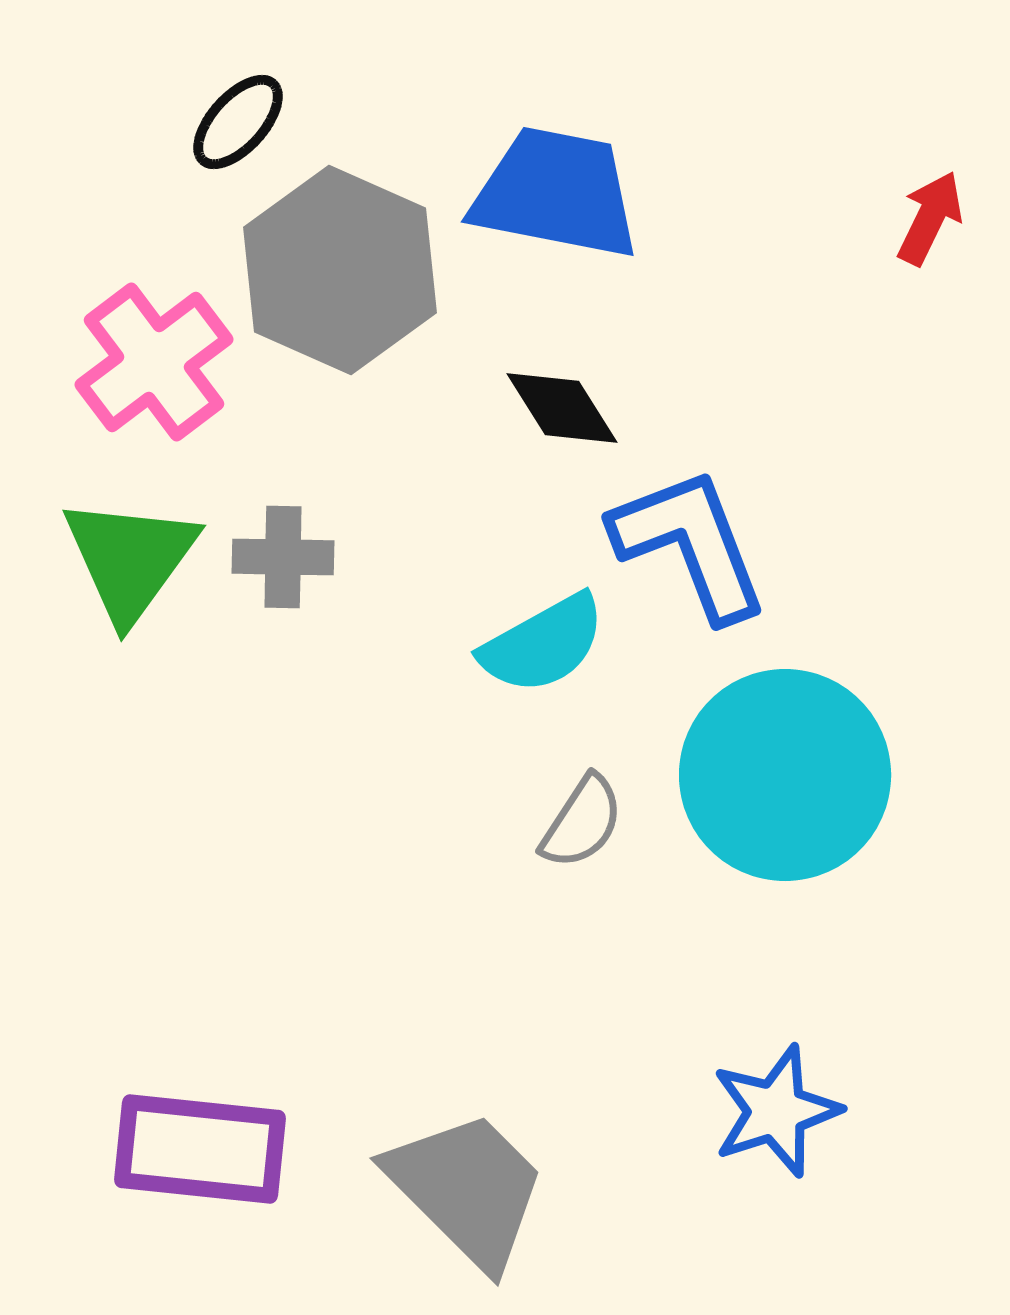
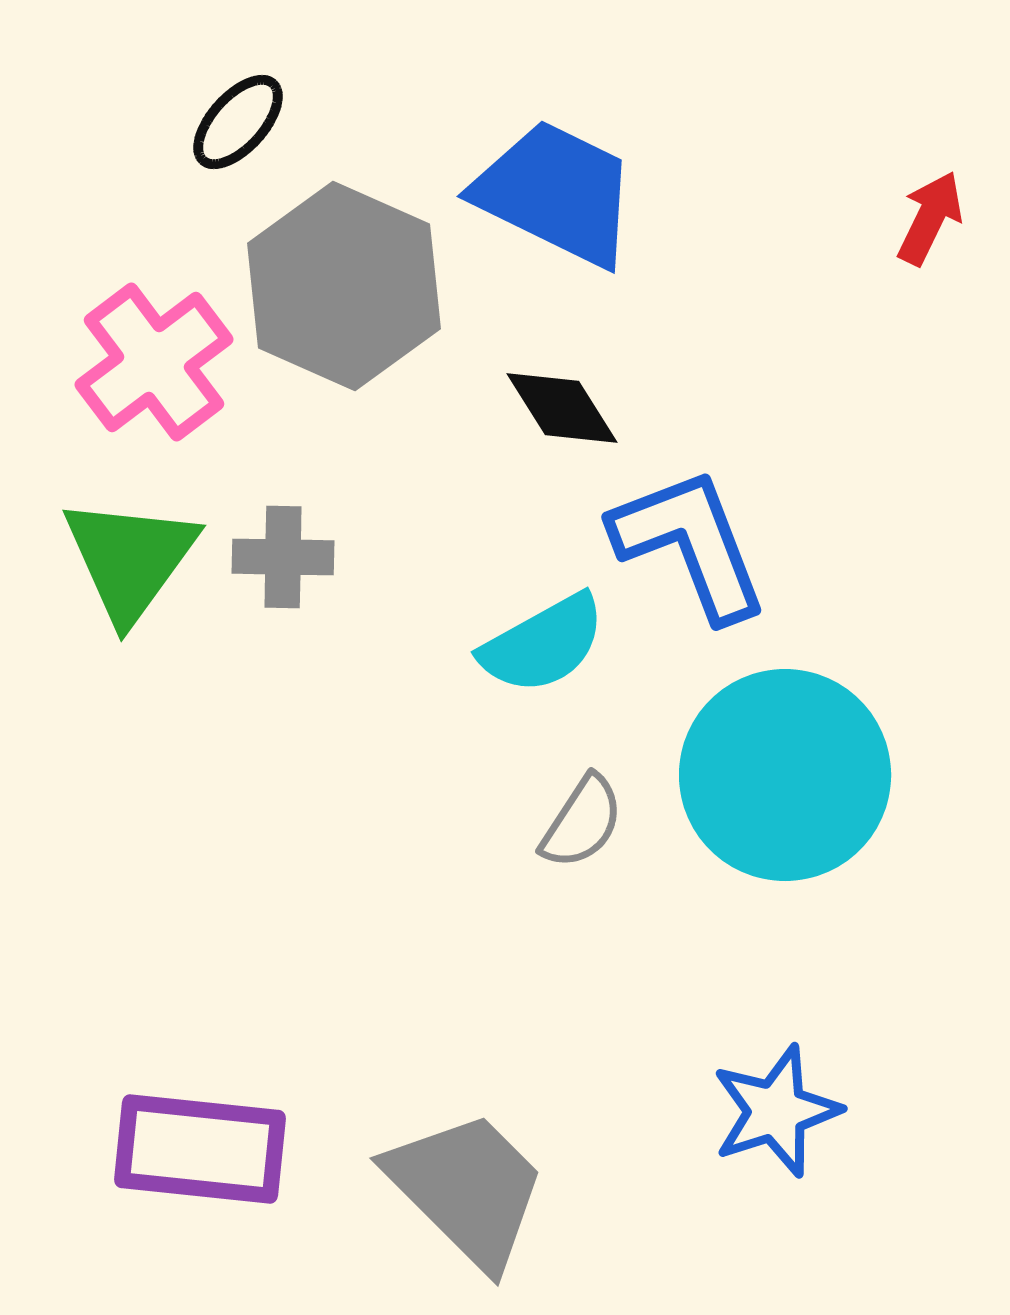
blue trapezoid: rotated 15 degrees clockwise
gray hexagon: moved 4 px right, 16 px down
